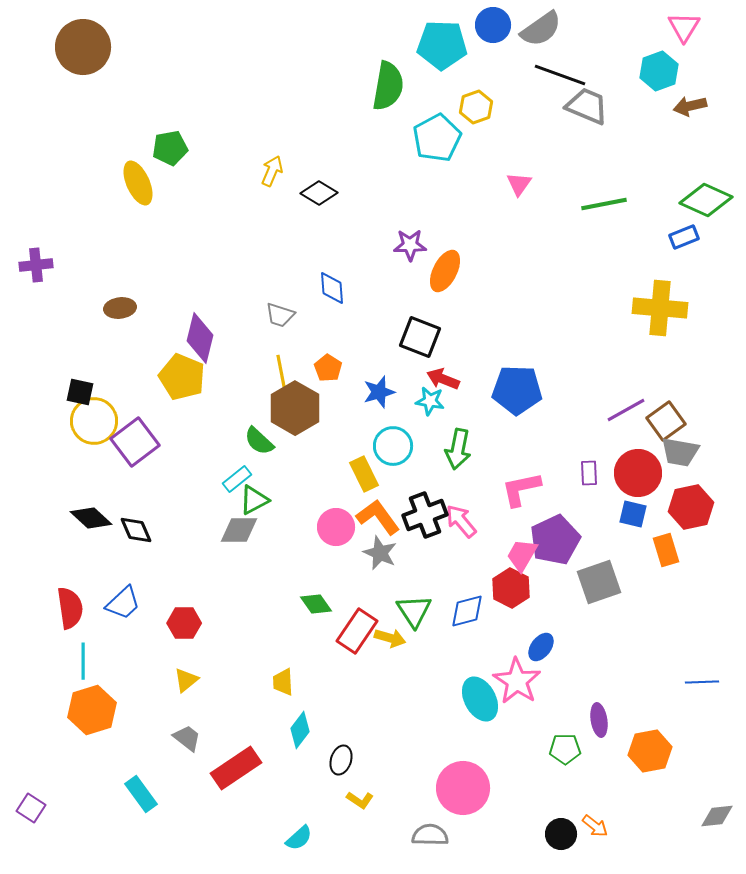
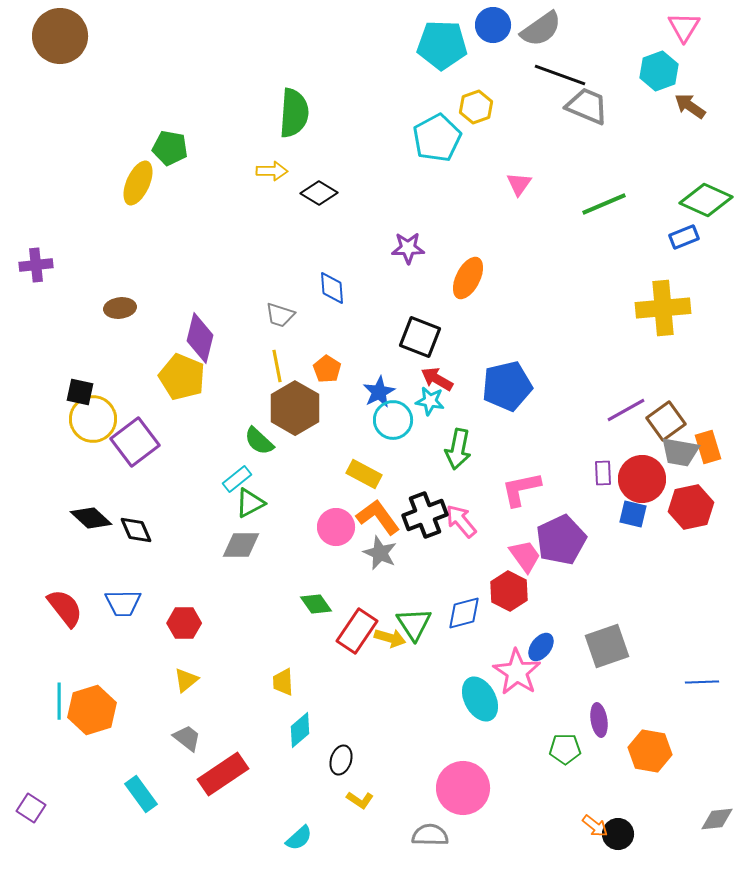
brown circle at (83, 47): moved 23 px left, 11 px up
green semicircle at (388, 86): moved 94 px left, 27 px down; rotated 6 degrees counterclockwise
brown arrow at (690, 106): rotated 48 degrees clockwise
green pentagon at (170, 148): rotated 20 degrees clockwise
yellow arrow at (272, 171): rotated 68 degrees clockwise
yellow ellipse at (138, 183): rotated 48 degrees clockwise
green line at (604, 204): rotated 12 degrees counterclockwise
purple star at (410, 245): moved 2 px left, 3 px down
orange ellipse at (445, 271): moved 23 px right, 7 px down
yellow cross at (660, 308): moved 3 px right; rotated 10 degrees counterclockwise
orange pentagon at (328, 368): moved 1 px left, 1 px down
yellow line at (281, 371): moved 4 px left, 5 px up
red arrow at (443, 379): moved 6 px left; rotated 8 degrees clockwise
blue pentagon at (517, 390): moved 10 px left, 4 px up; rotated 15 degrees counterclockwise
blue star at (379, 392): rotated 12 degrees counterclockwise
yellow circle at (94, 421): moved 1 px left, 2 px up
cyan circle at (393, 446): moved 26 px up
purple rectangle at (589, 473): moved 14 px right
red circle at (638, 473): moved 4 px right, 6 px down
yellow rectangle at (364, 474): rotated 36 degrees counterclockwise
green triangle at (254, 500): moved 4 px left, 3 px down
gray diamond at (239, 530): moved 2 px right, 15 px down
purple pentagon at (555, 540): moved 6 px right
orange rectangle at (666, 550): moved 42 px right, 103 px up
pink trapezoid at (522, 555): moved 3 px right, 1 px down; rotated 114 degrees clockwise
gray square at (599, 582): moved 8 px right, 64 px down
red hexagon at (511, 588): moved 2 px left, 3 px down
blue trapezoid at (123, 603): rotated 42 degrees clockwise
red semicircle at (70, 608): moved 5 px left; rotated 30 degrees counterclockwise
green triangle at (414, 611): moved 13 px down
blue diamond at (467, 611): moved 3 px left, 2 px down
cyan line at (83, 661): moved 24 px left, 40 px down
pink star at (517, 681): moved 9 px up
cyan diamond at (300, 730): rotated 12 degrees clockwise
orange hexagon at (650, 751): rotated 21 degrees clockwise
red rectangle at (236, 768): moved 13 px left, 6 px down
gray diamond at (717, 816): moved 3 px down
black circle at (561, 834): moved 57 px right
